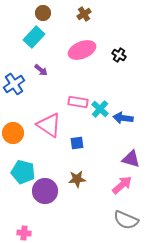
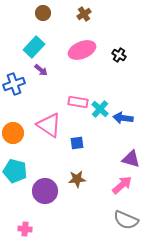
cyan rectangle: moved 10 px down
blue cross: rotated 15 degrees clockwise
cyan pentagon: moved 8 px left, 1 px up
pink cross: moved 1 px right, 4 px up
